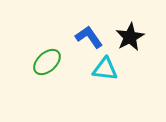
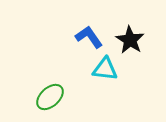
black star: moved 3 px down; rotated 12 degrees counterclockwise
green ellipse: moved 3 px right, 35 px down
